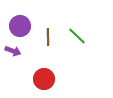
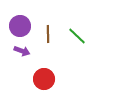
brown line: moved 3 px up
purple arrow: moved 9 px right
